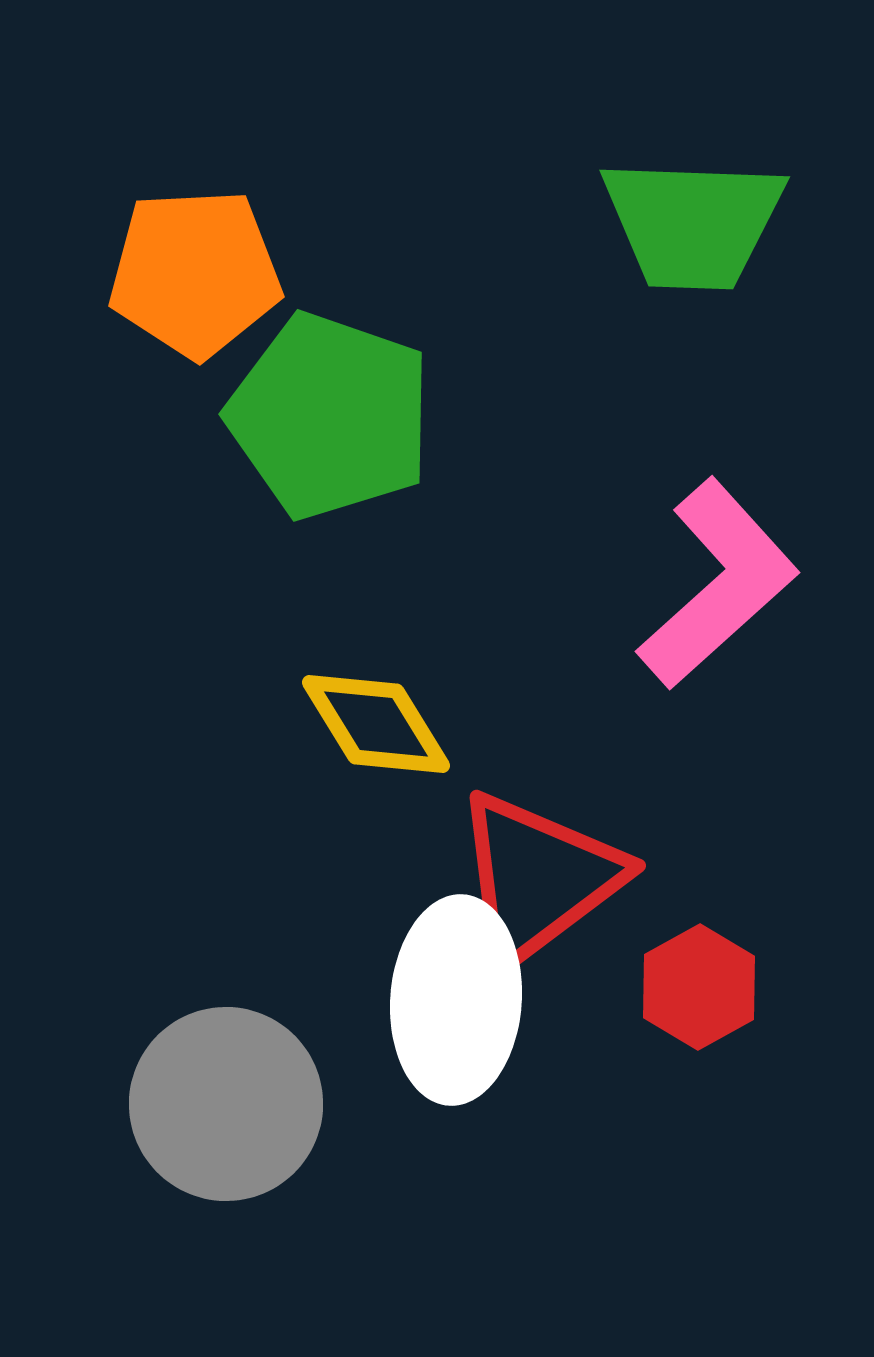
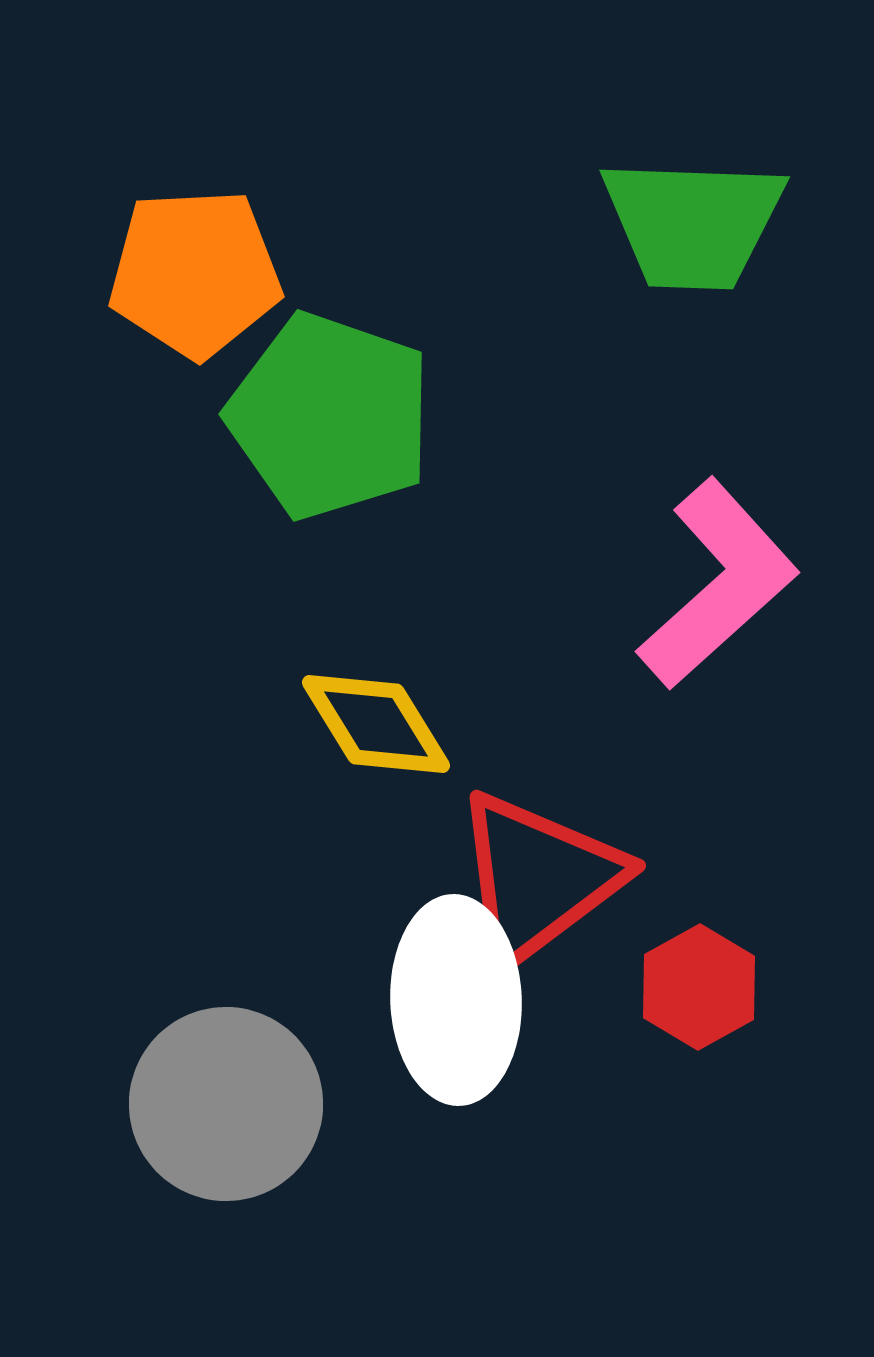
white ellipse: rotated 6 degrees counterclockwise
